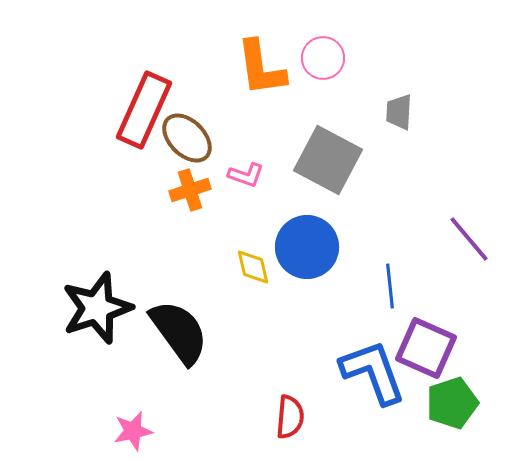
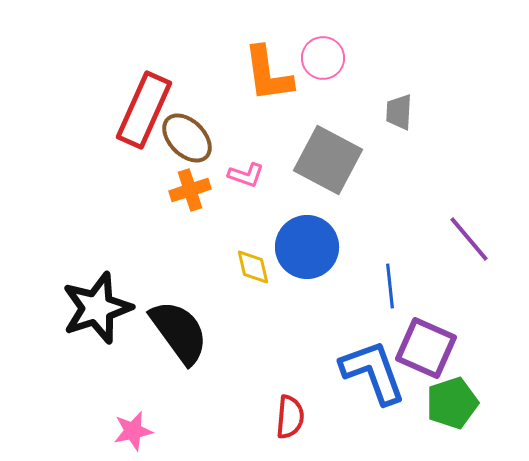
orange L-shape: moved 7 px right, 6 px down
